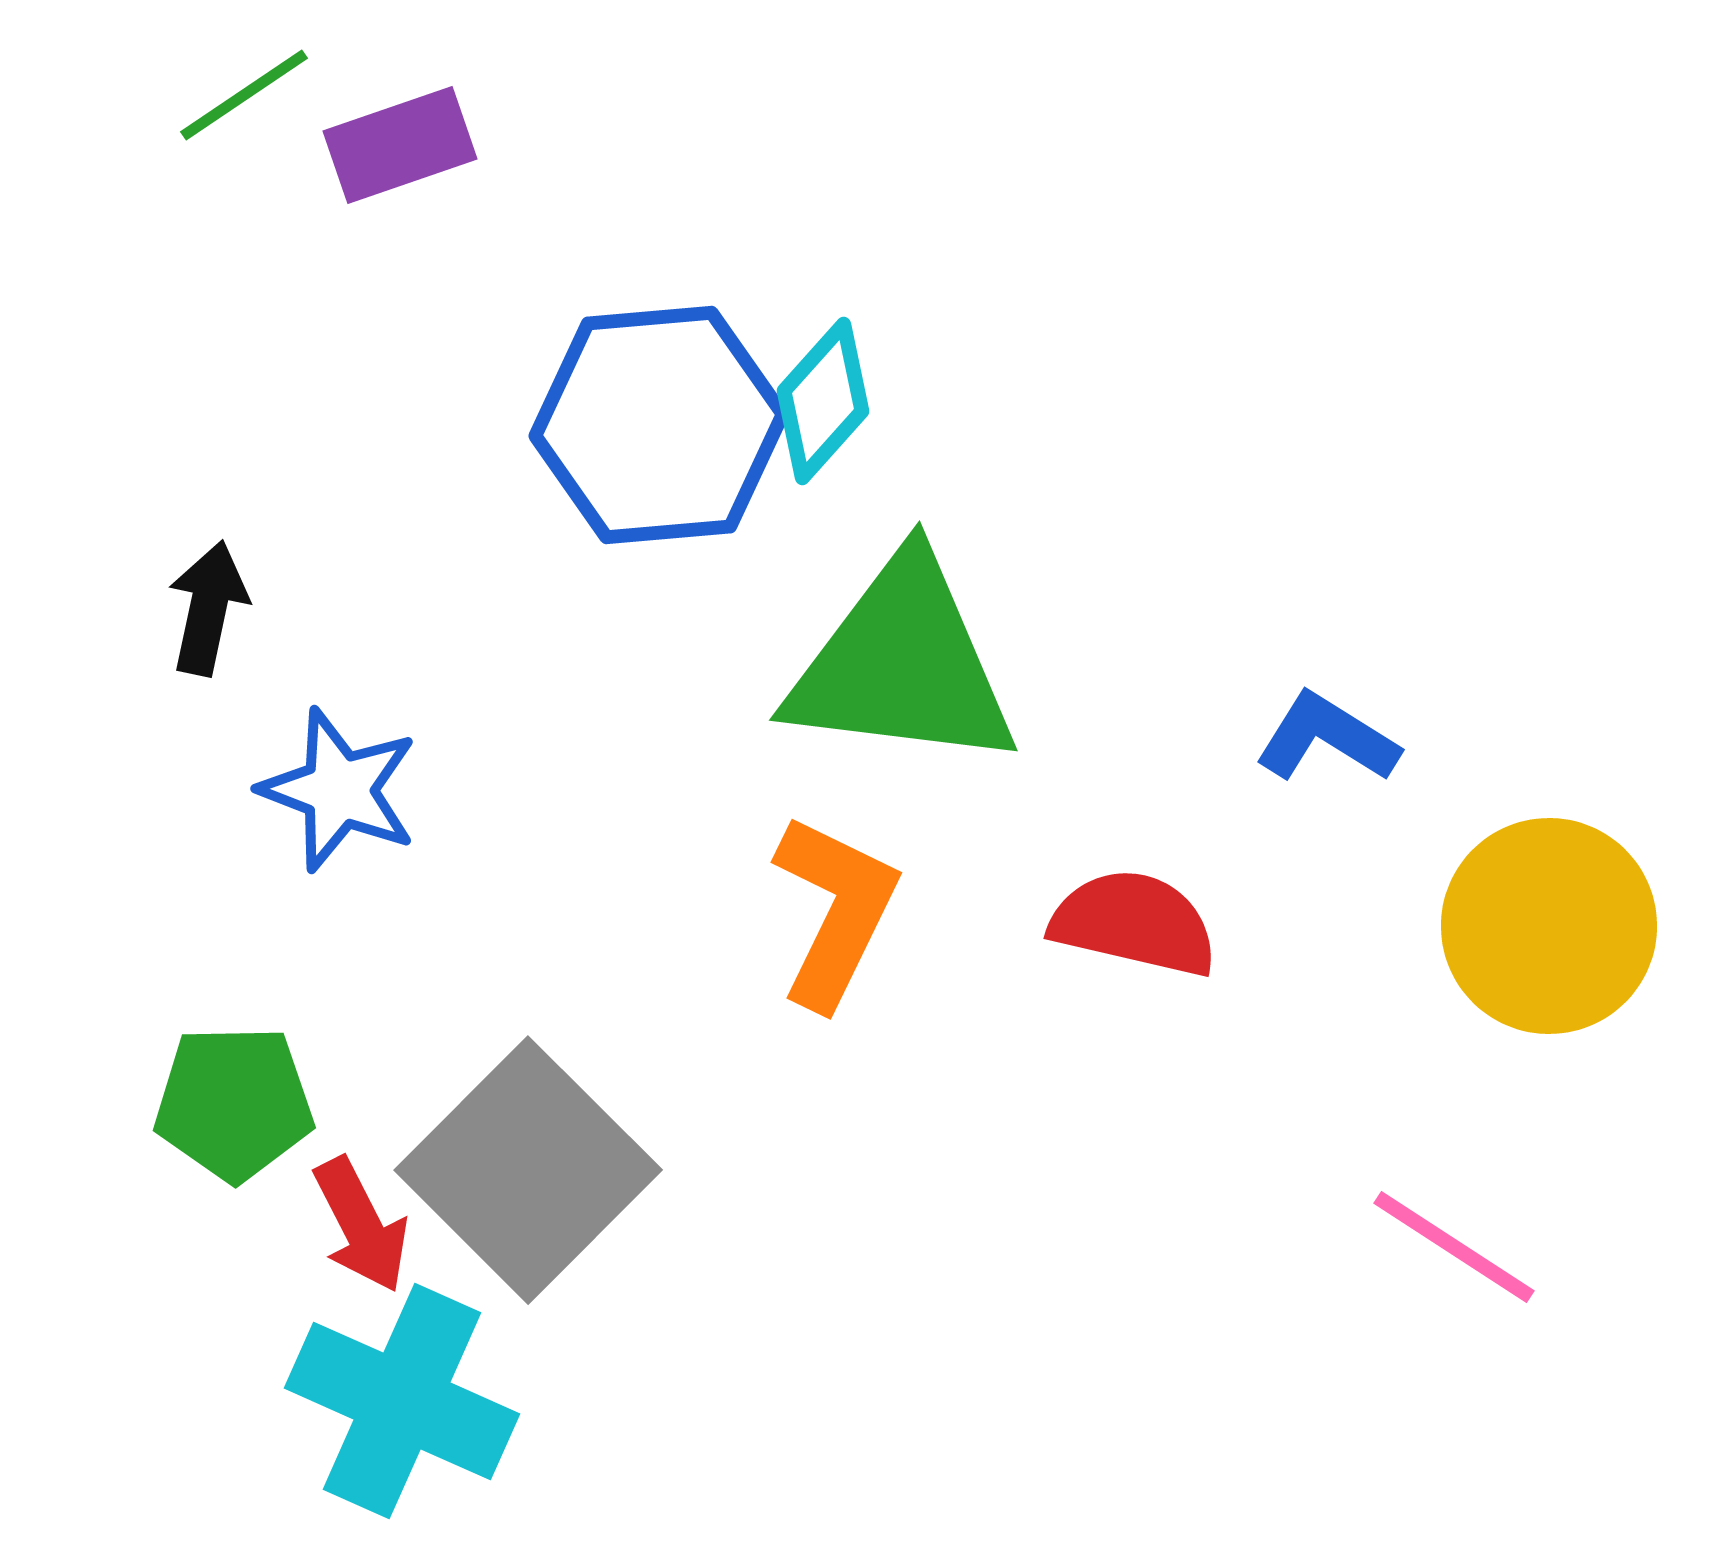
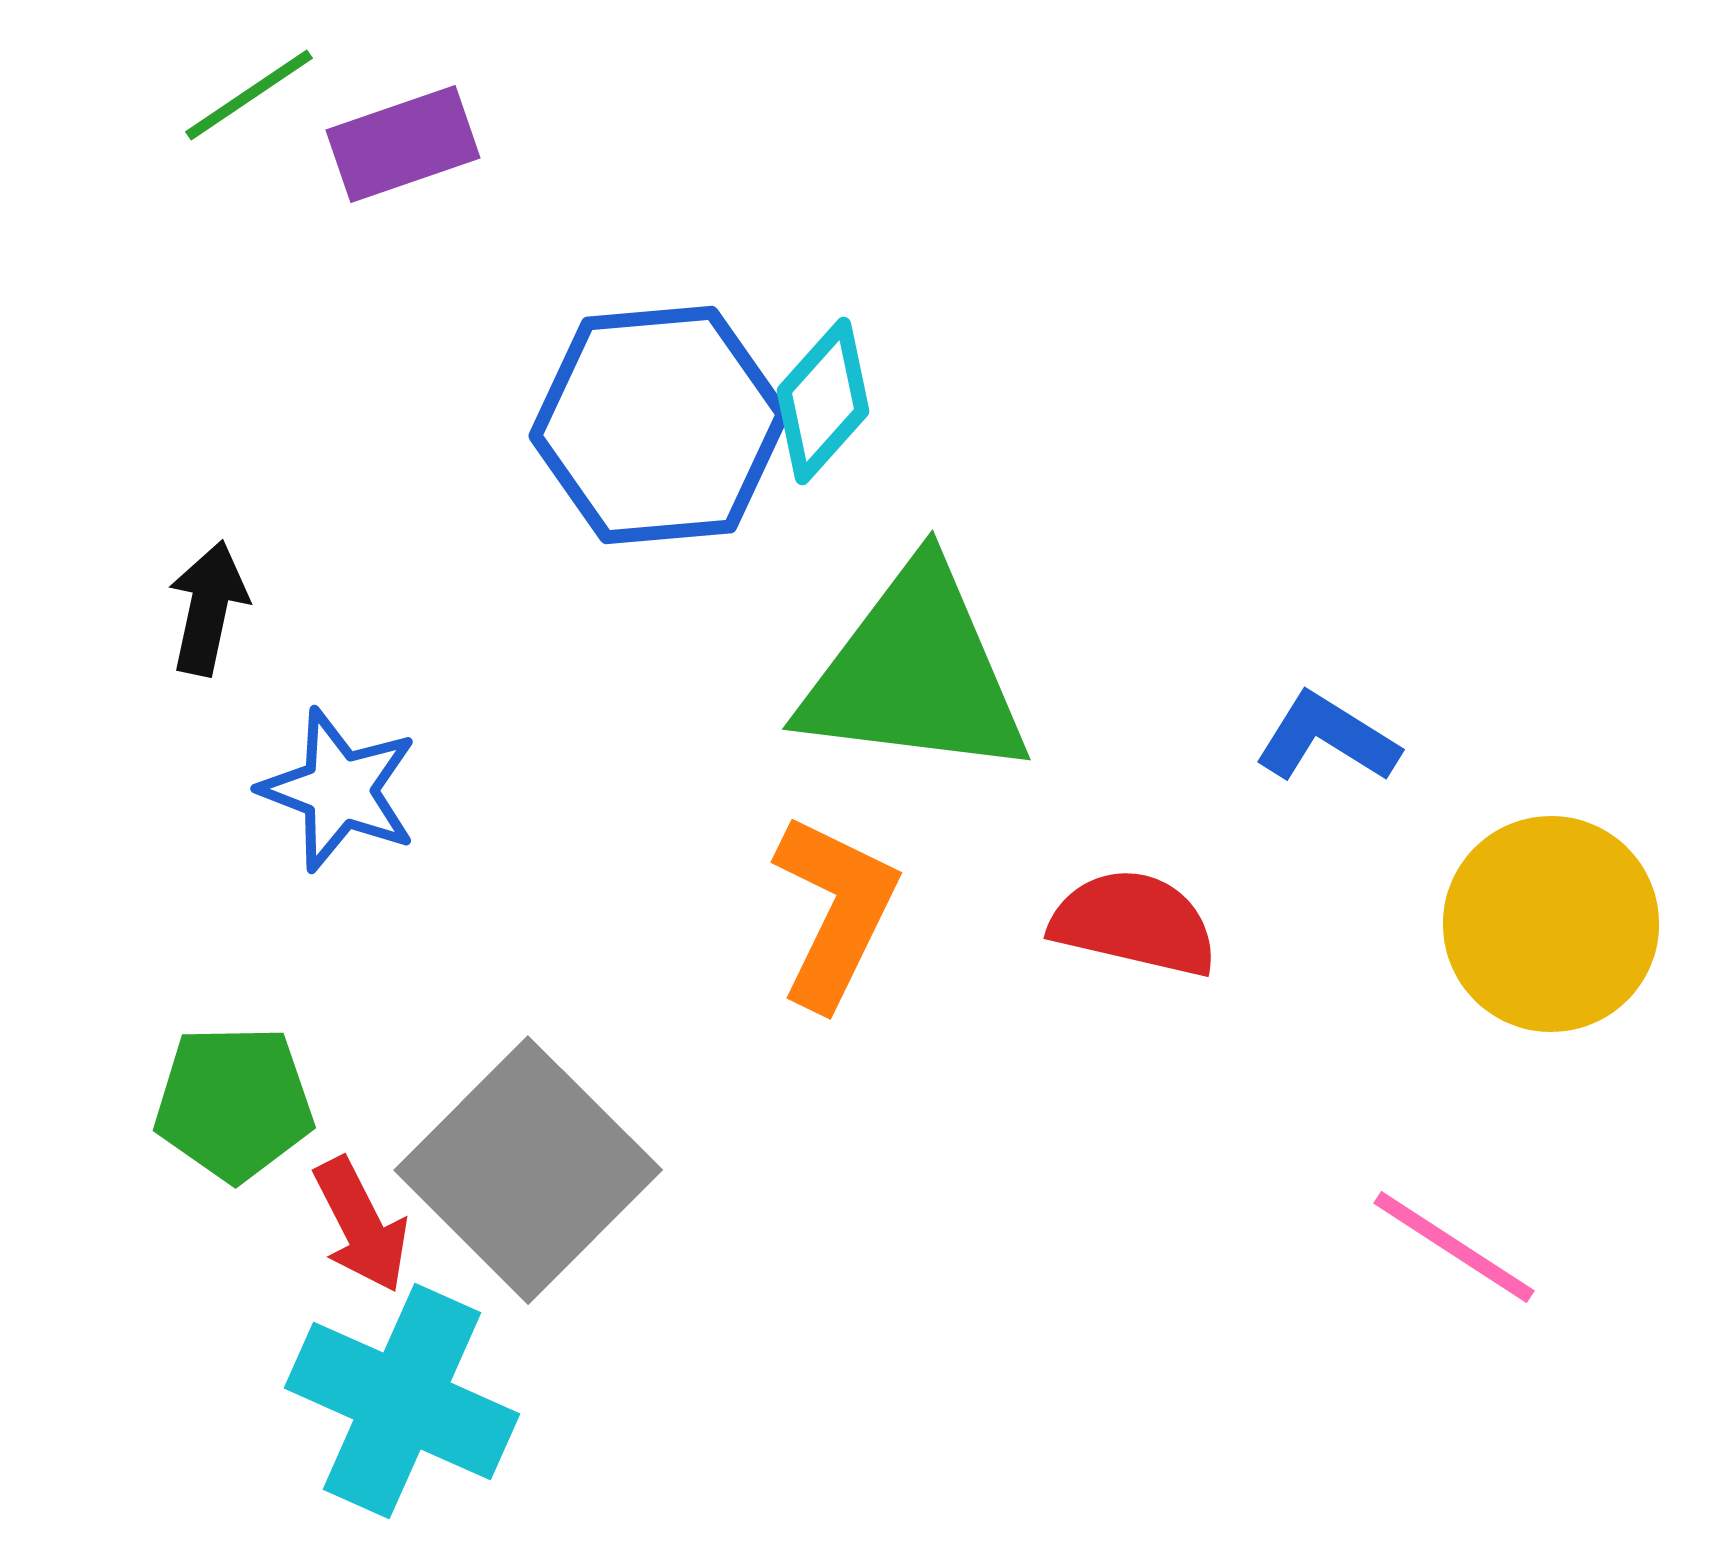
green line: moved 5 px right
purple rectangle: moved 3 px right, 1 px up
green triangle: moved 13 px right, 9 px down
yellow circle: moved 2 px right, 2 px up
